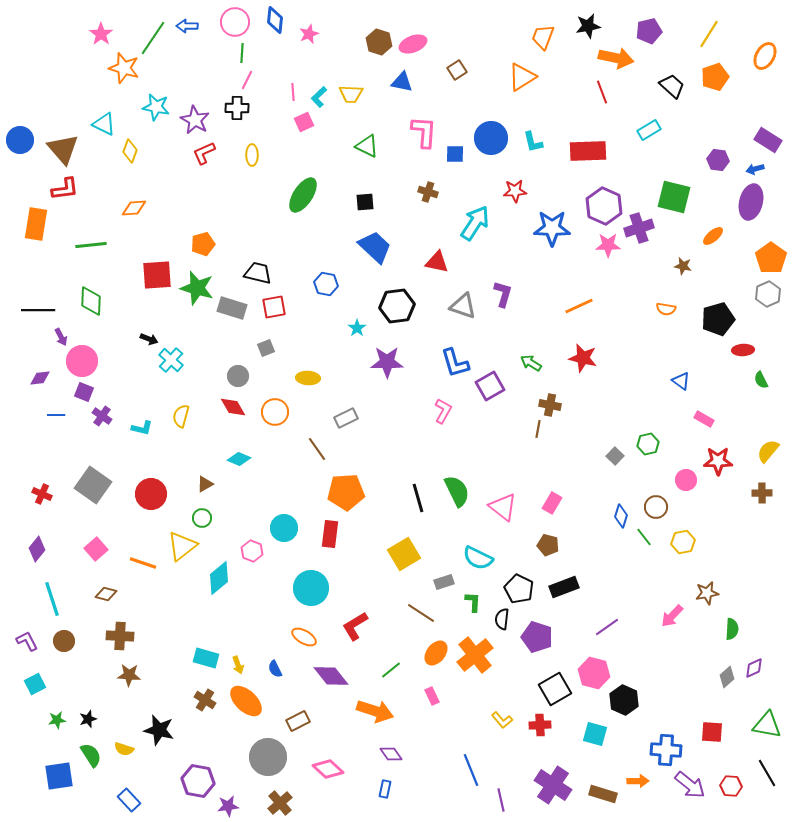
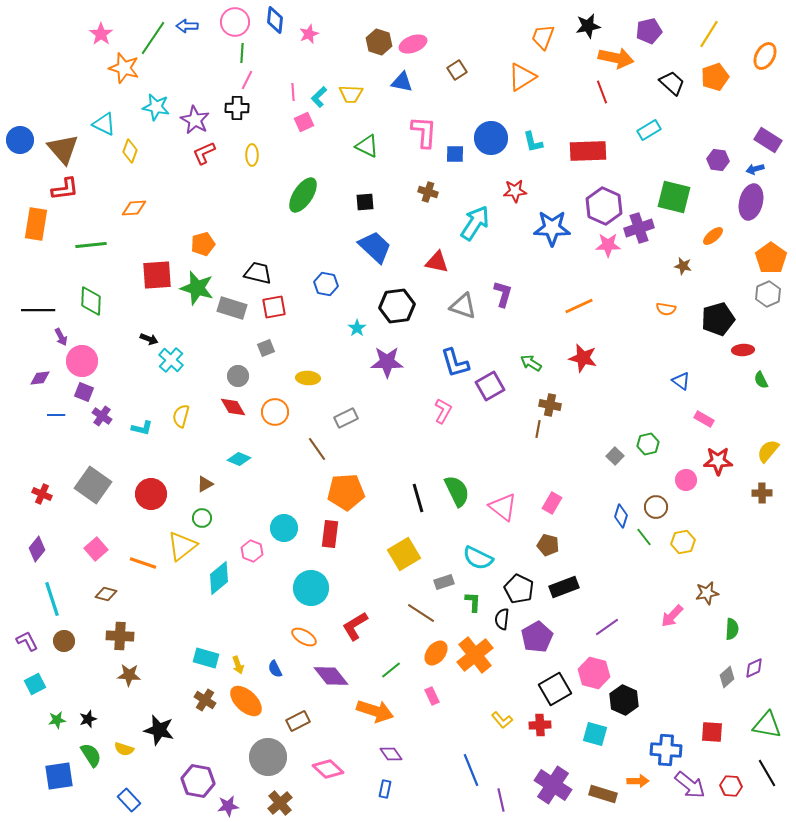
black trapezoid at (672, 86): moved 3 px up
purple pentagon at (537, 637): rotated 24 degrees clockwise
